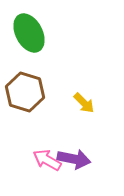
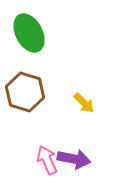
pink arrow: rotated 36 degrees clockwise
